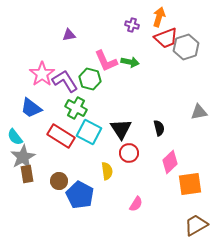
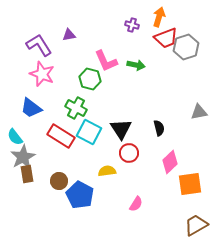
green arrow: moved 6 px right, 3 px down
pink star: rotated 15 degrees counterclockwise
purple L-shape: moved 26 px left, 36 px up
yellow semicircle: rotated 90 degrees counterclockwise
